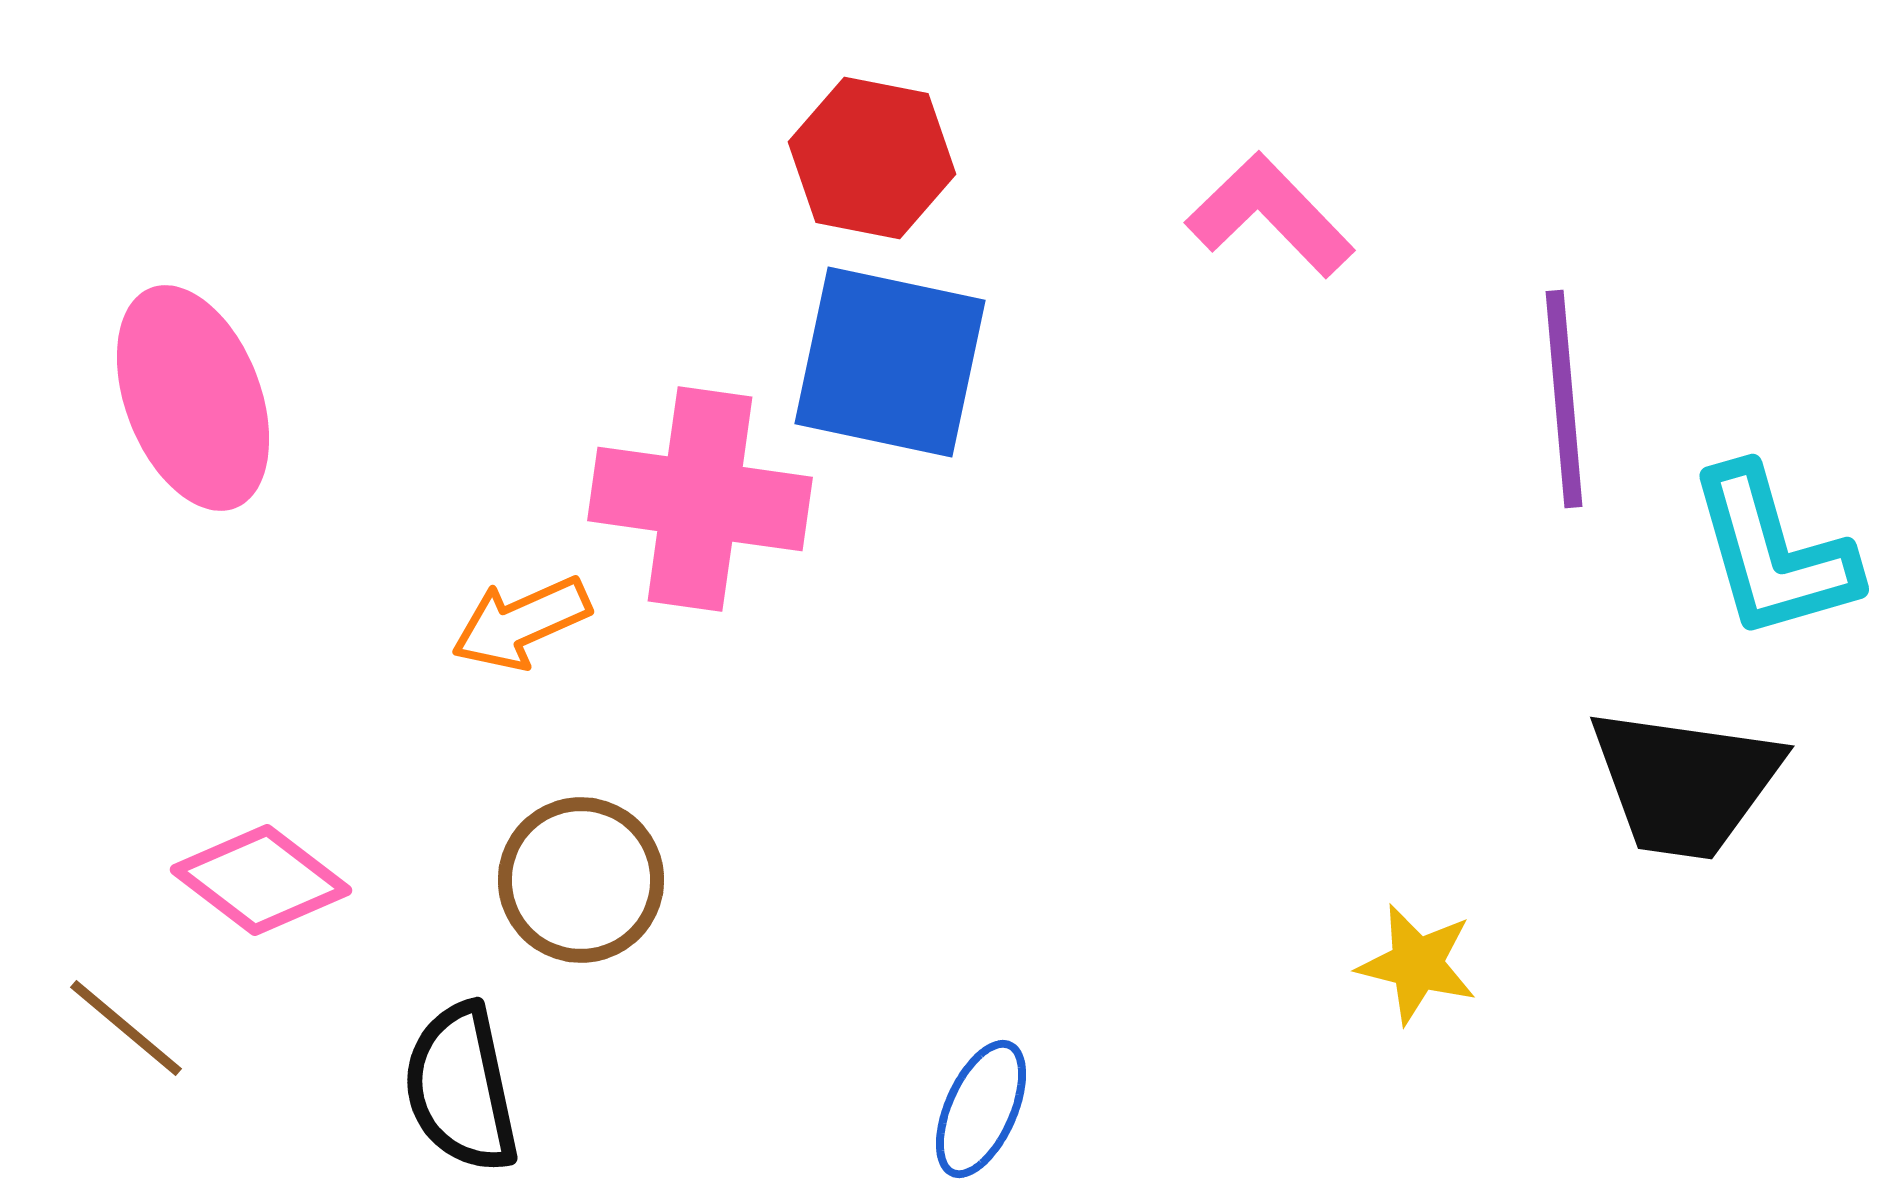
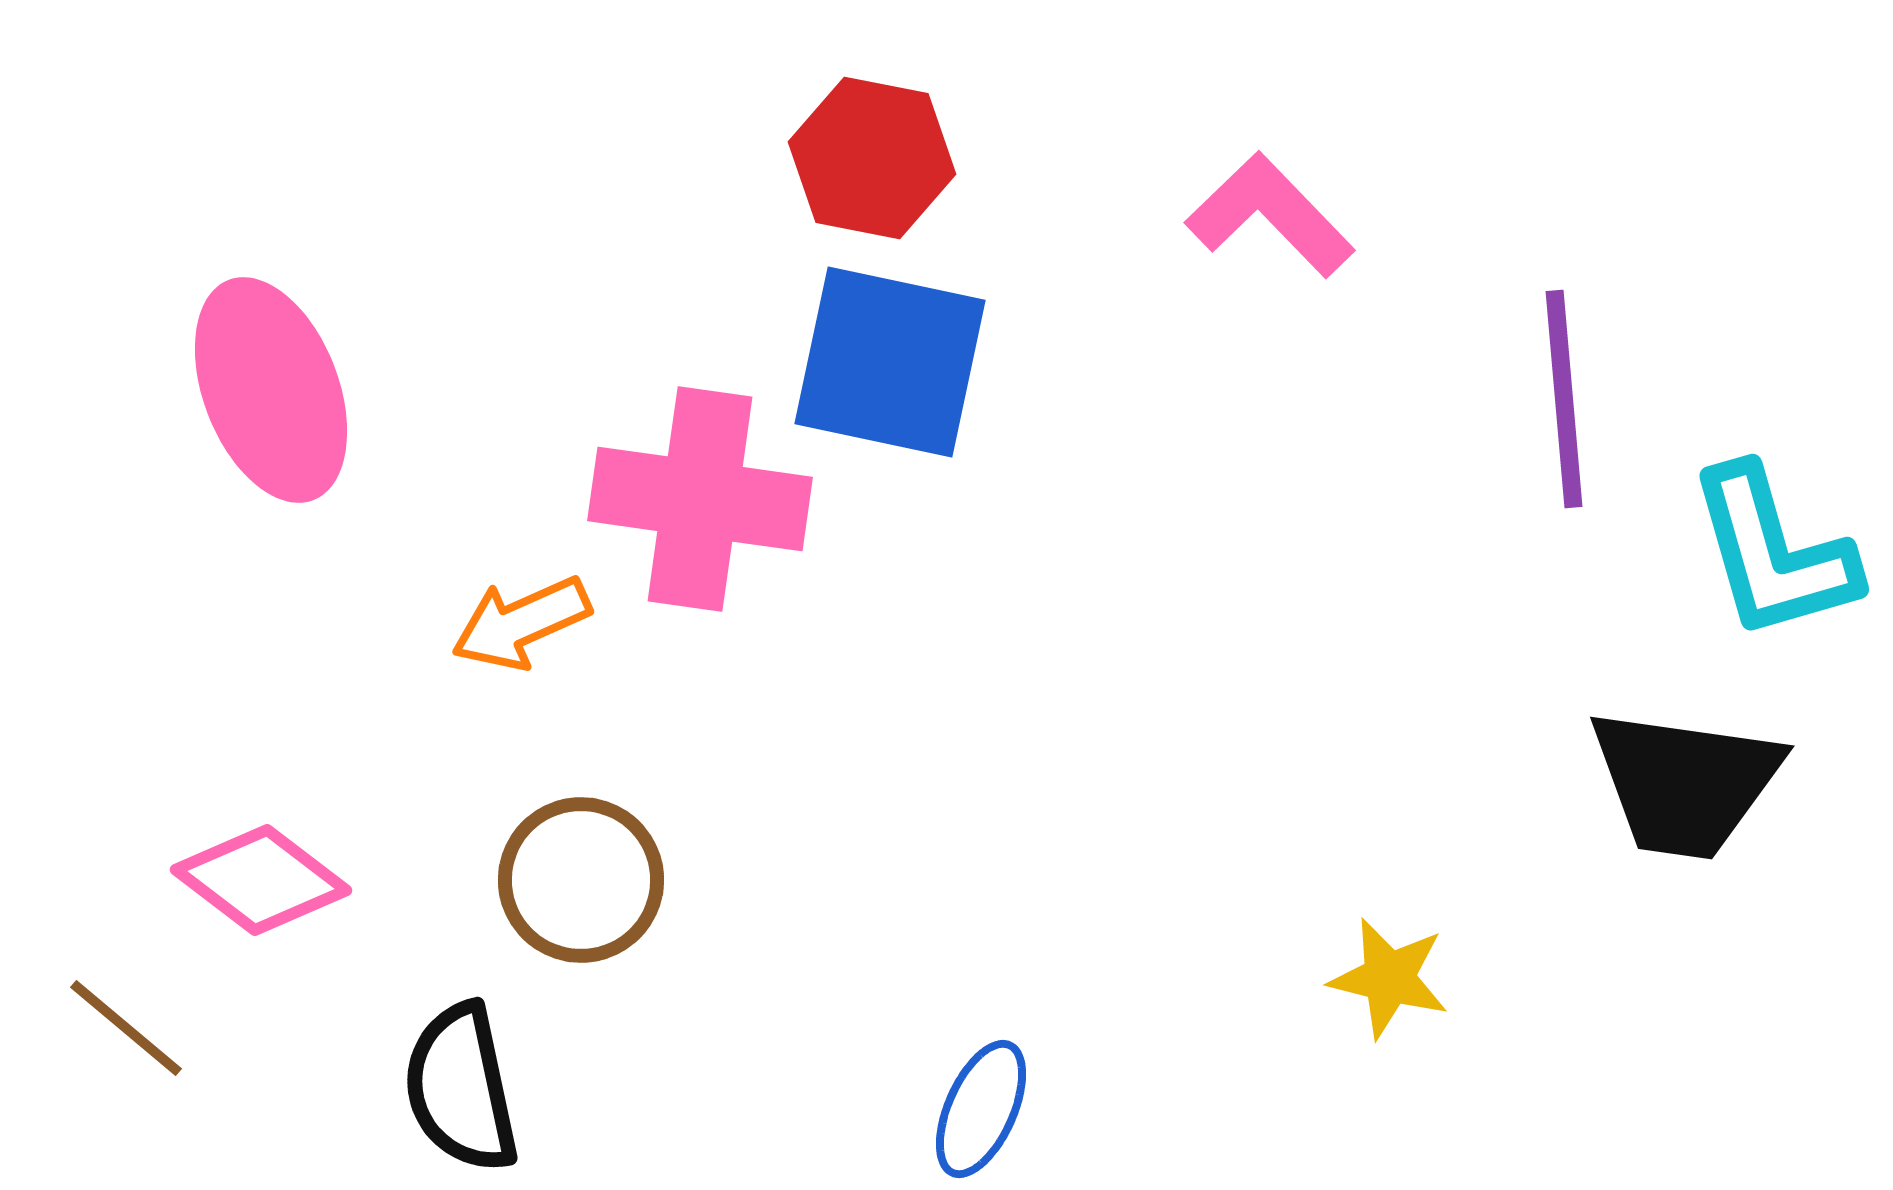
pink ellipse: moved 78 px right, 8 px up
yellow star: moved 28 px left, 14 px down
